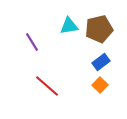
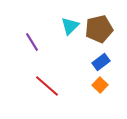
cyan triangle: moved 1 px right; rotated 36 degrees counterclockwise
